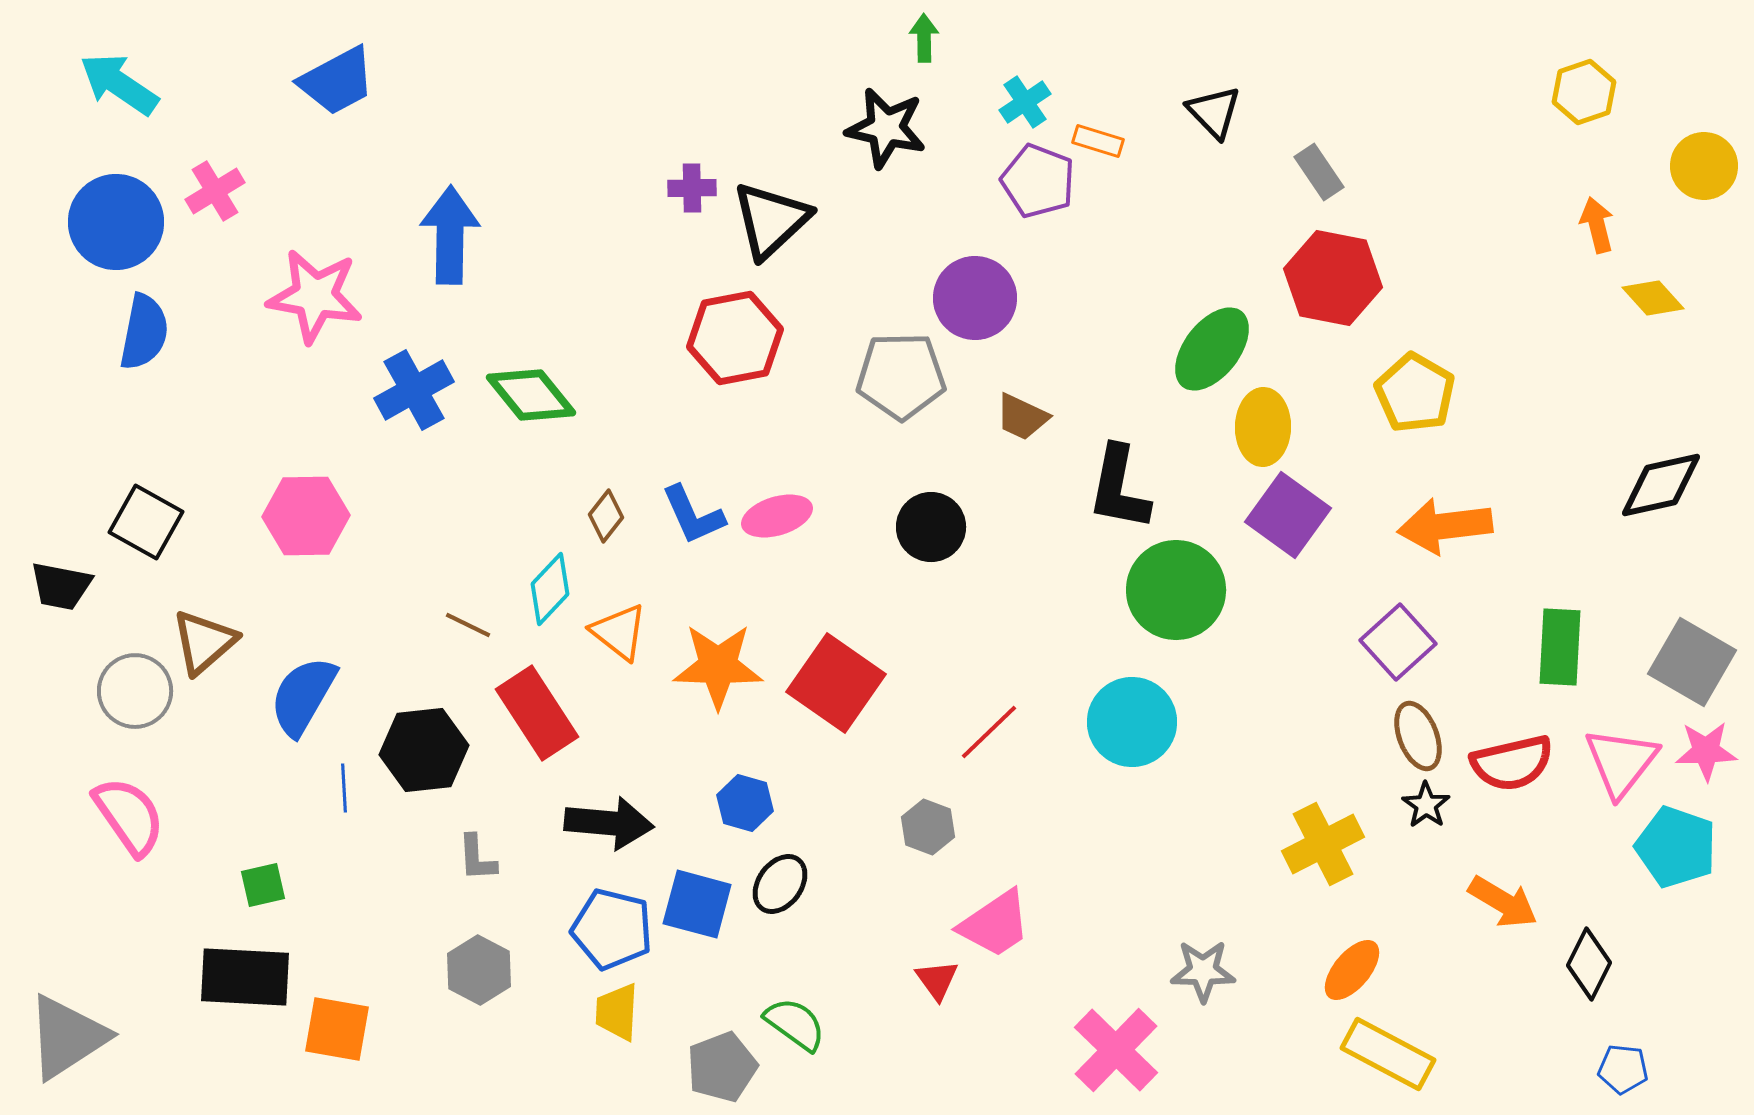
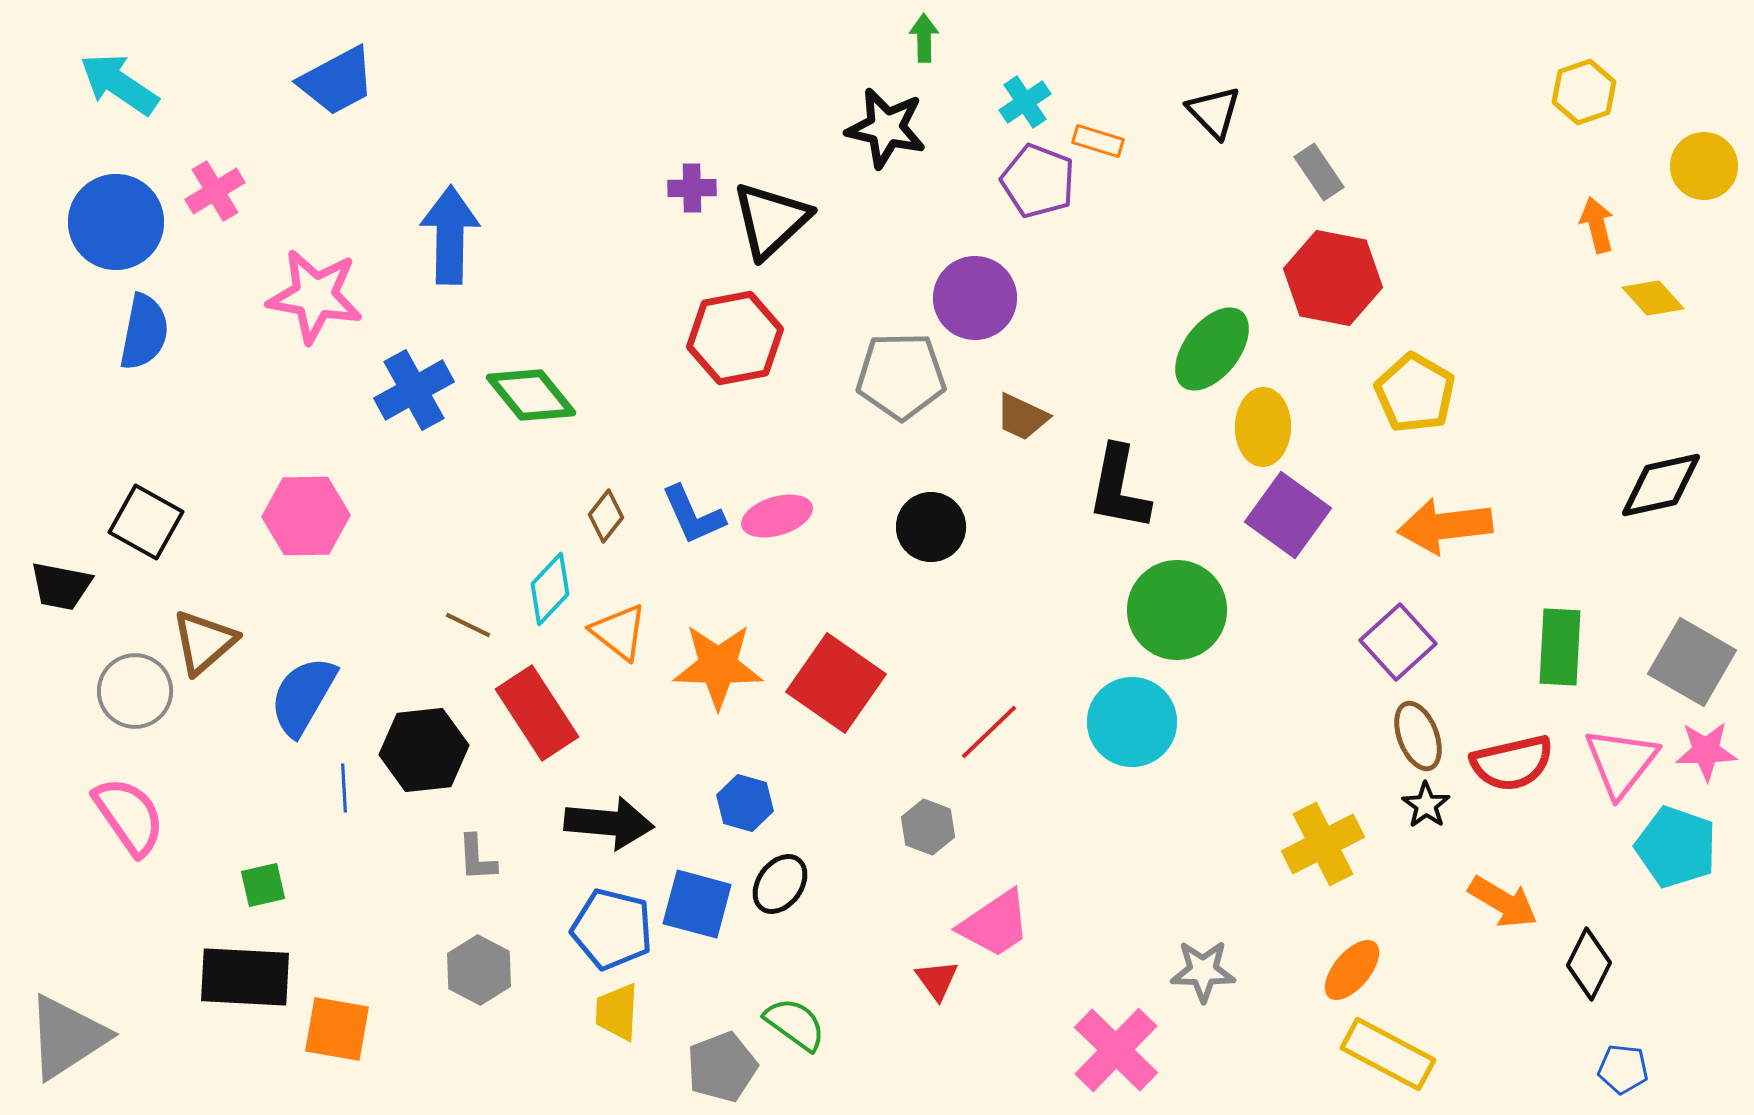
green circle at (1176, 590): moved 1 px right, 20 px down
